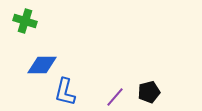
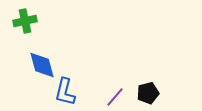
green cross: rotated 30 degrees counterclockwise
blue diamond: rotated 76 degrees clockwise
black pentagon: moved 1 px left, 1 px down
